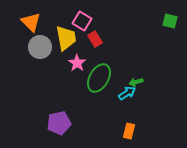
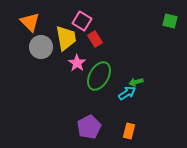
orange triangle: moved 1 px left
gray circle: moved 1 px right
green ellipse: moved 2 px up
purple pentagon: moved 30 px right, 4 px down; rotated 15 degrees counterclockwise
